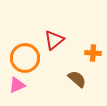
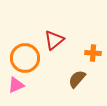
brown semicircle: rotated 90 degrees counterclockwise
pink triangle: moved 1 px left
